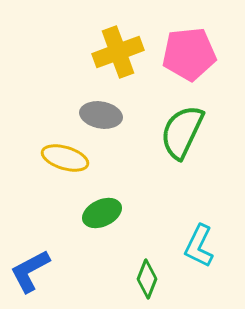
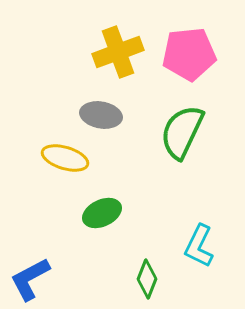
blue L-shape: moved 8 px down
